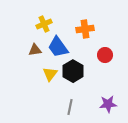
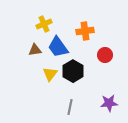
orange cross: moved 2 px down
purple star: moved 1 px right, 1 px up
